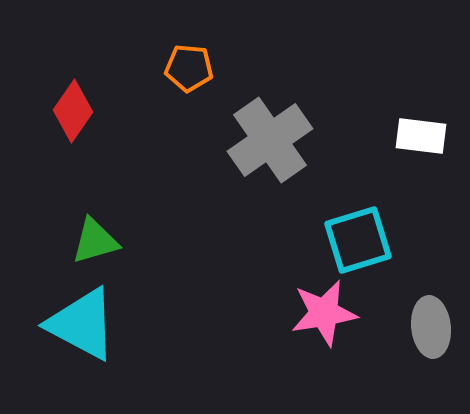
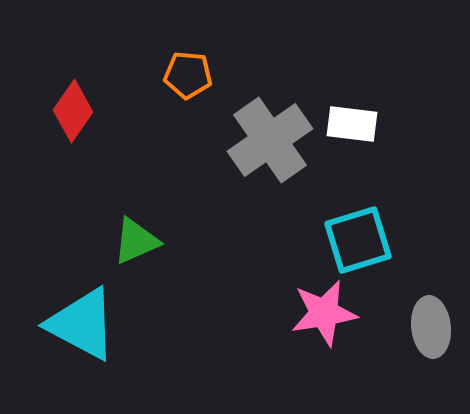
orange pentagon: moved 1 px left, 7 px down
white rectangle: moved 69 px left, 12 px up
green triangle: moved 41 px right; rotated 8 degrees counterclockwise
